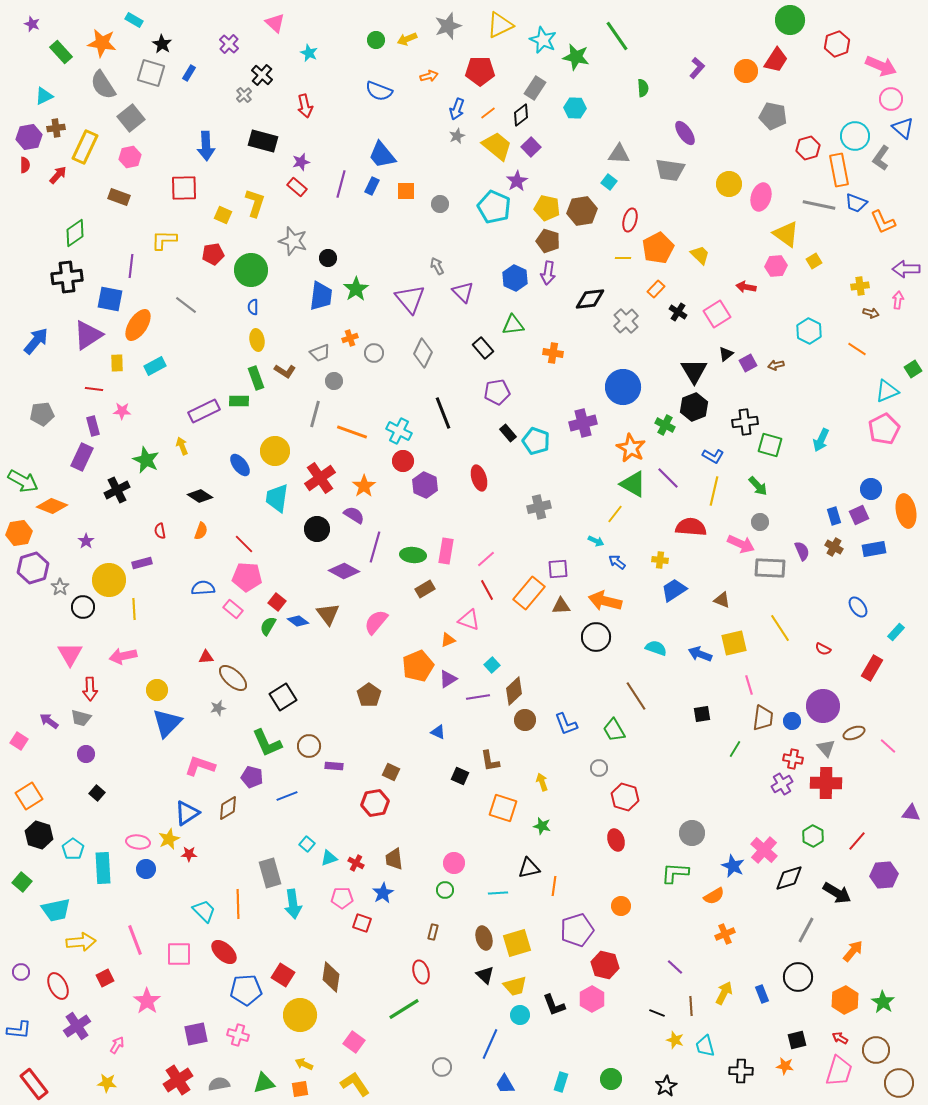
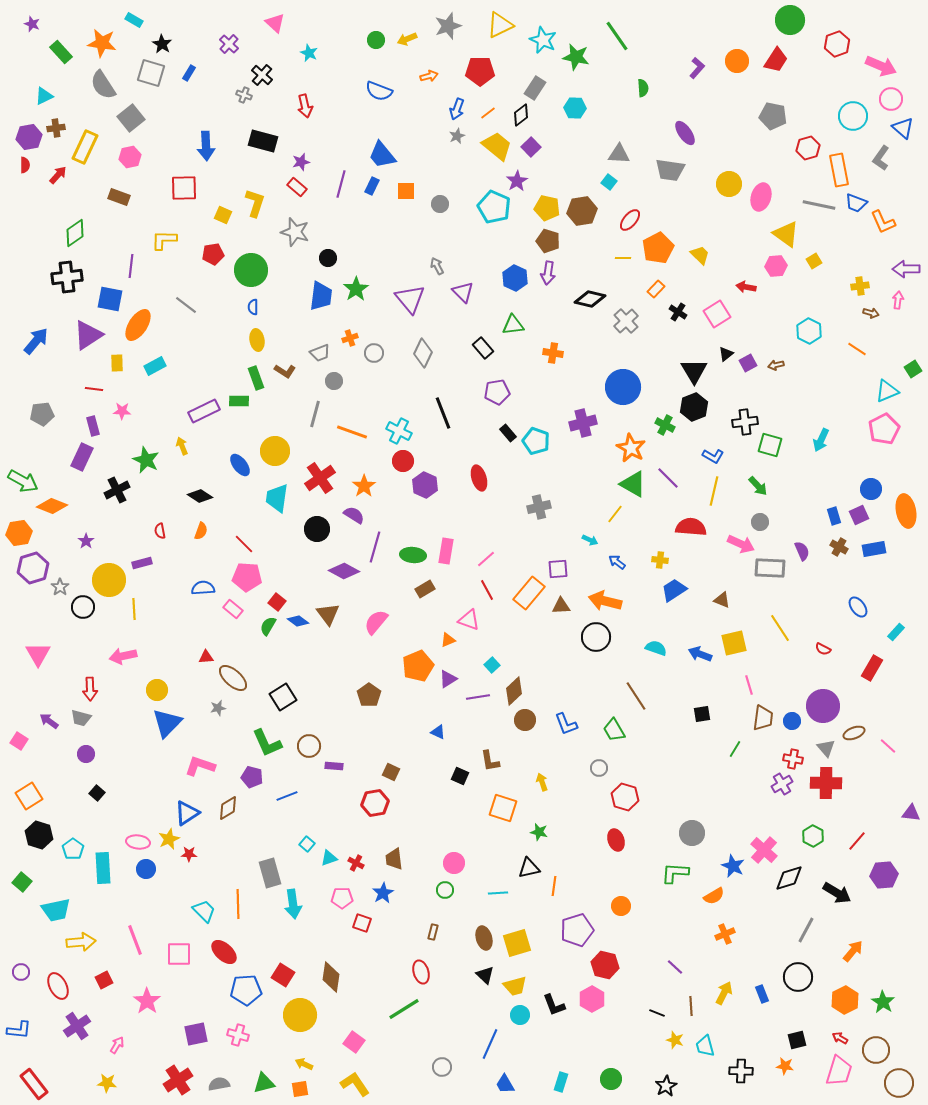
orange circle at (746, 71): moved 9 px left, 10 px up
gray cross at (244, 95): rotated 28 degrees counterclockwise
cyan circle at (855, 136): moved 2 px left, 20 px up
red ellipse at (630, 220): rotated 25 degrees clockwise
gray star at (293, 241): moved 2 px right, 9 px up
black diamond at (590, 299): rotated 20 degrees clockwise
cyan arrow at (596, 541): moved 6 px left, 1 px up
brown cross at (834, 547): moved 5 px right
pink triangle at (70, 654): moved 32 px left
green star at (542, 826): moved 3 px left, 6 px down
red square at (105, 978): moved 1 px left, 2 px down
